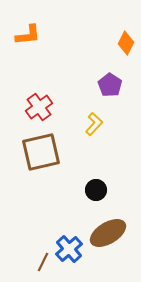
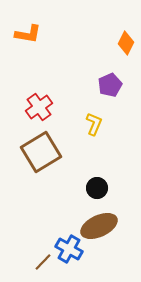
orange L-shape: moved 1 px up; rotated 16 degrees clockwise
purple pentagon: rotated 15 degrees clockwise
yellow L-shape: rotated 20 degrees counterclockwise
brown square: rotated 18 degrees counterclockwise
black circle: moved 1 px right, 2 px up
brown ellipse: moved 9 px left, 7 px up; rotated 6 degrees clockwise
blue cross: rotated 20 degrees counterclockwise
brown line: rotated 18 degrees clockwise
